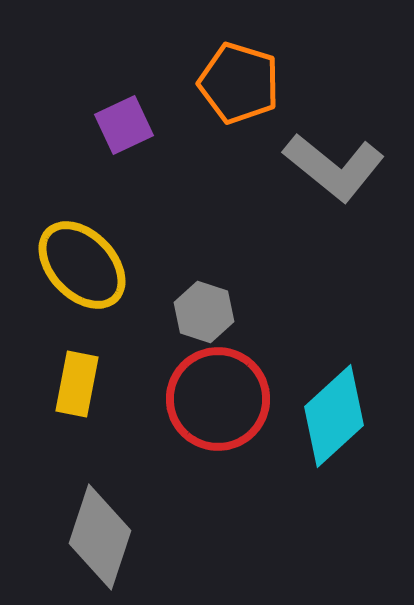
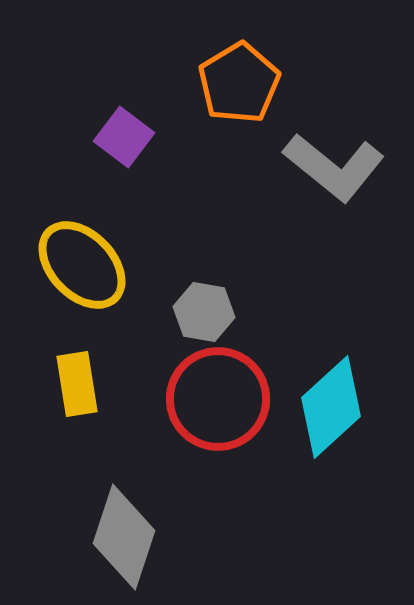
orange pentagon: rotated 24 degrees clockwise
purple square: moved 12 px down; rotated 28 degrees counterclockwise
gray hexagon: rotated 8 degrees counterclockwise
yellow rectangle: rotated 20 degrees counterclockwise
cyan diamond: moved 3 px left, 9 px up
gray diamond: moved 24 px right
